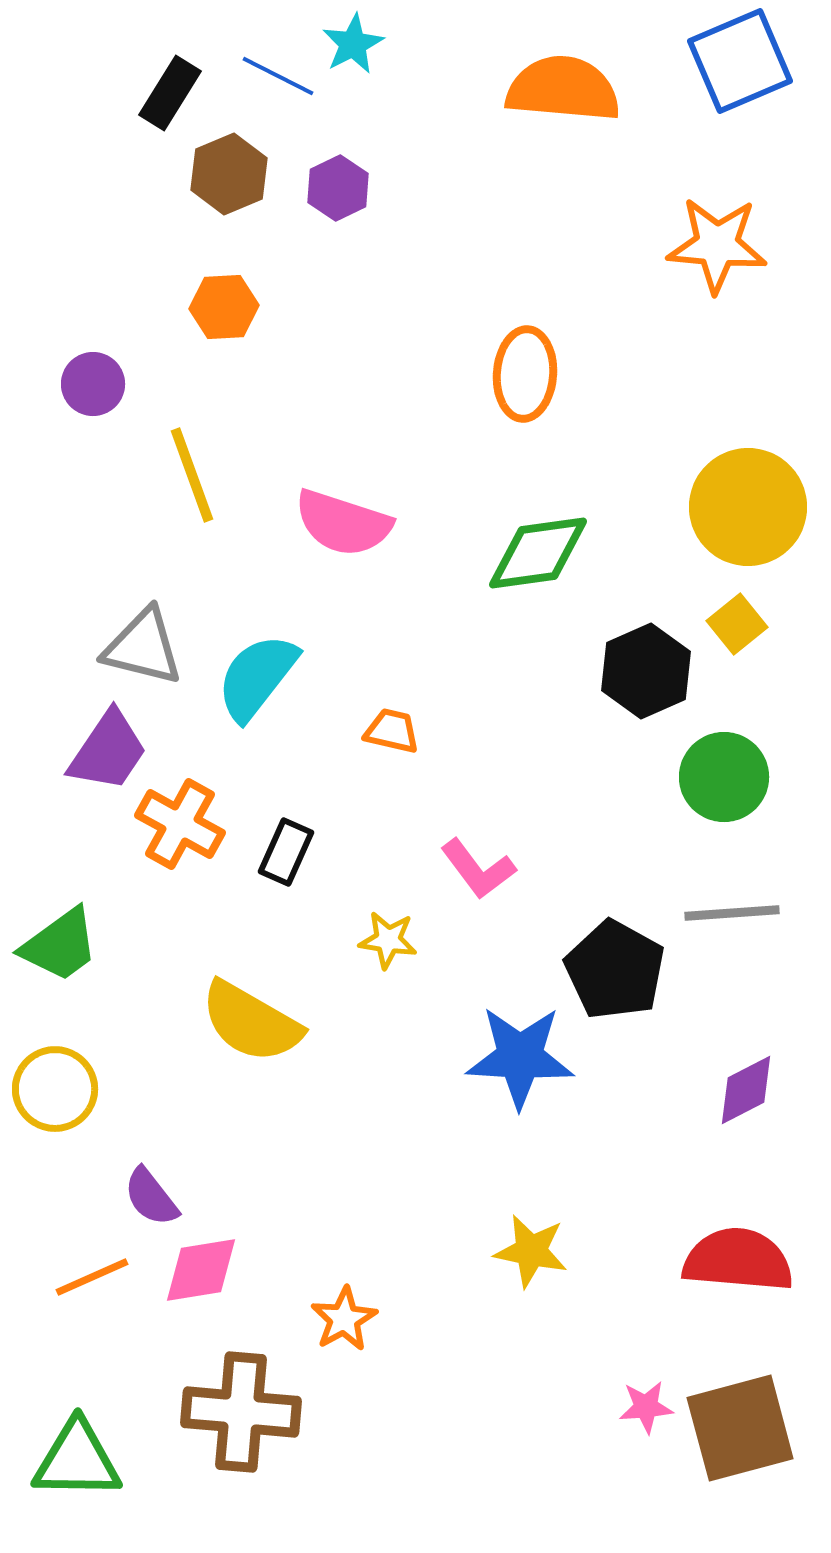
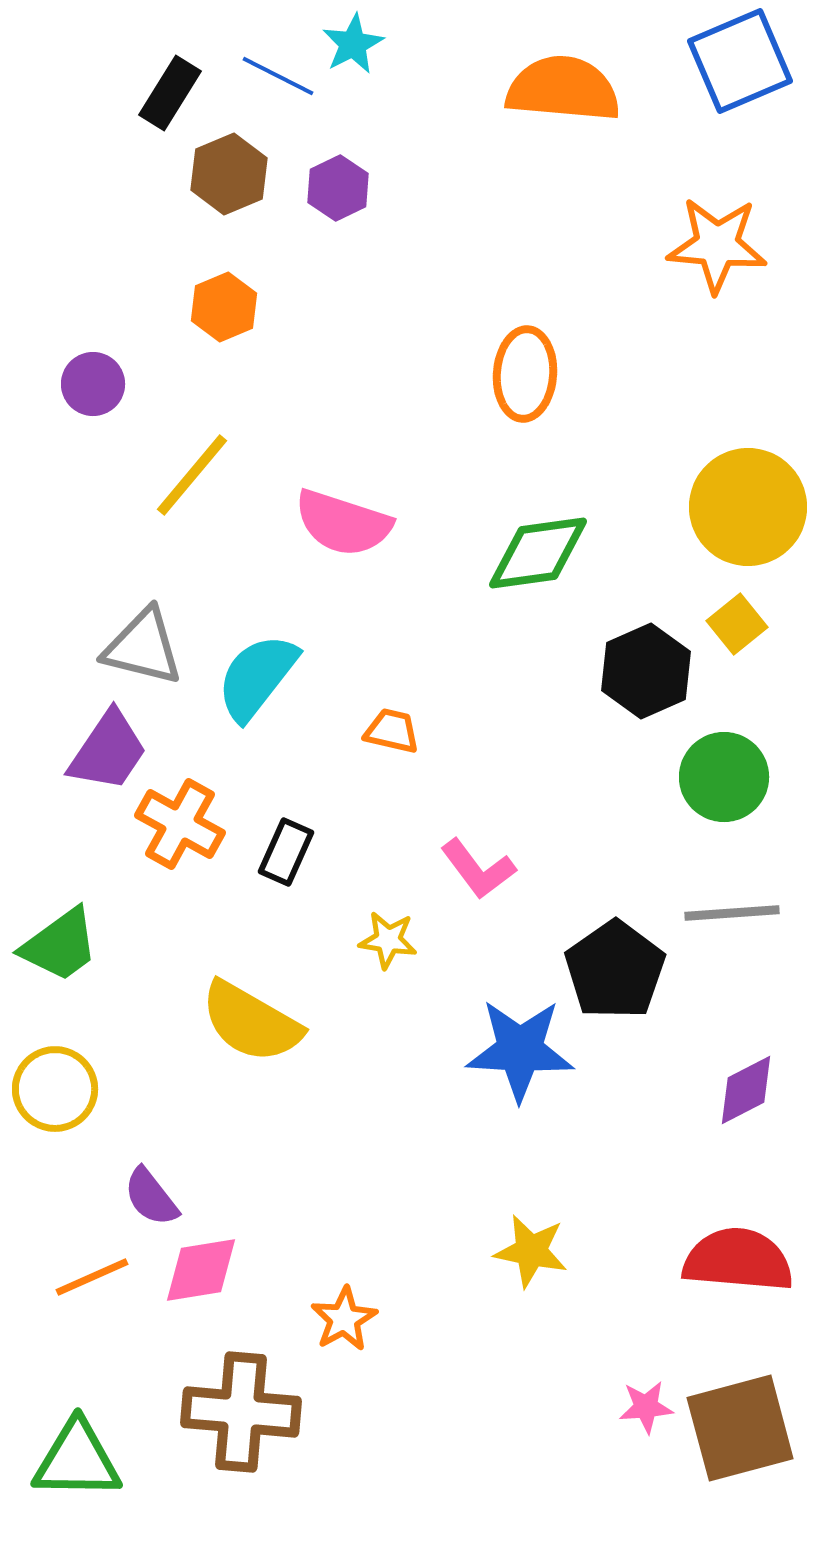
orange hexagon at (224, 307): rotated 20 degrees counterclockwise
yellow line at (192, 475): rotated 60 degrees clockwise
black pentagon at (615, 970): rotated 8 degrees clockwise
blue star at (520, 1057): moved 7 px up
